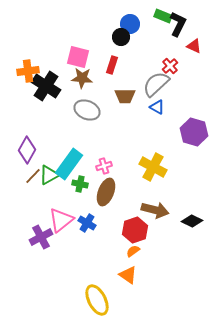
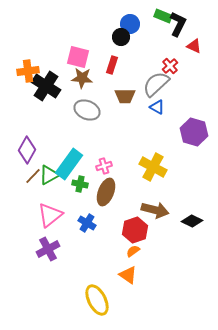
pink triangle: moved 11 px left, 5 px up
purple cross: moved 7 px right, 12 px down
